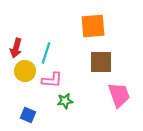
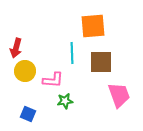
cyan line: moved 26 px right; rotated 20 degrees counterclockwise
pink L-shape: moved 1 px right
blue square: moved 1 px up
